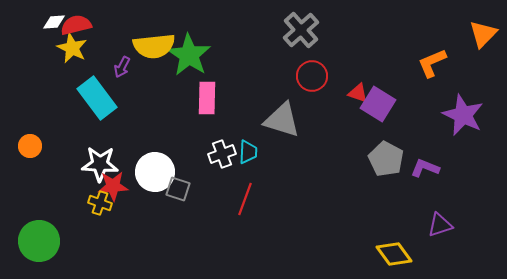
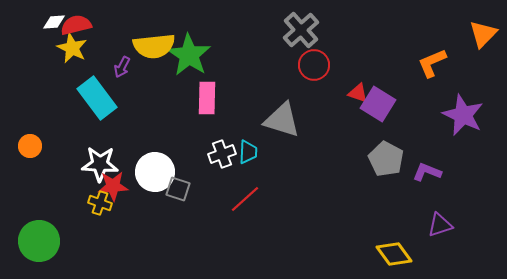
red circle: moved 2 px right, 11 px up
purple L-shape: moved 2 px right, 4 px down
red line: rotated 28 degrees clockwise
